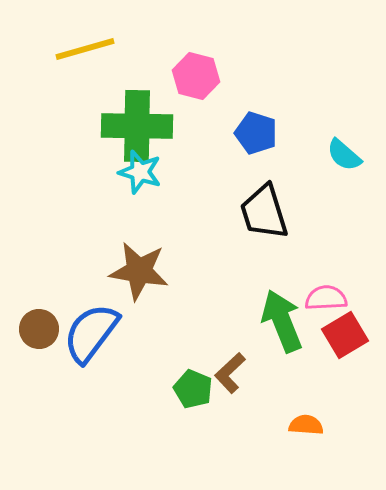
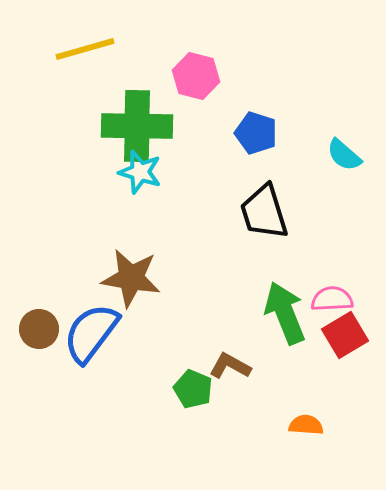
brown star: moved 8 px left, 7 px down
pink semicircle: moved 6 px right, 1 px down
green arrow: moved 3 px right, 8 px up
brown L-shape: moved 7 px up; rotated 72 degrees clockwise
